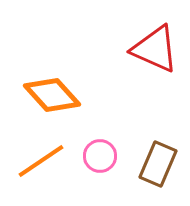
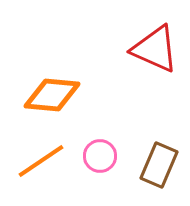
orange diamond: rotated 42 degrees counterclockwise
brown rectangle: moved 1 px right, 1 px down
